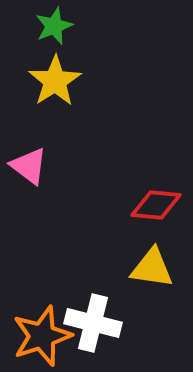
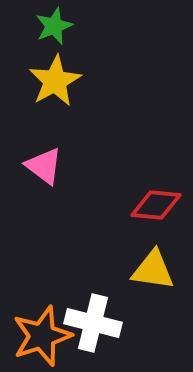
yellow star: rotated 4 degrees clockwise
pink triangle: moved 15 px right
yellow triangle: moved 1 px right, 2 px down
